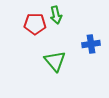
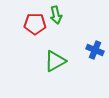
blue cross: moved 4 px right, 6 px down; rotated 30 degrees clockwise
green triangle: rotated 40 degrees clockwise
